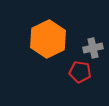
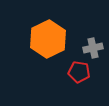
red pentagon: moved 1 px left
